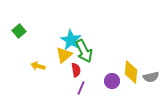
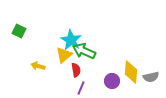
green square: rotated 24 degrees counterclockwise
green arrow: rotated 140 degrees clockwise
